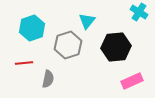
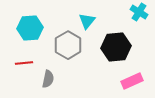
cyan hexagon: moved 2 px left; rotated 15 degrees clockwise
gray hexagon: rotated 12 degrees counterclockwise
